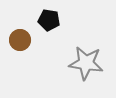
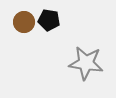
brown circle: moved 4 px right, 18 px up
